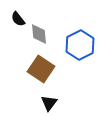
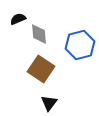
black semicircle: rotated 105 degrees clockwise
blue hexagon: rotated 12 degrees clockwise
